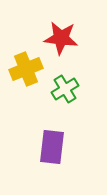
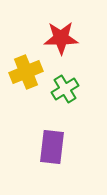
red star: rotated 8 degrees counterclockwise
yellow cross: moved 3 px down
